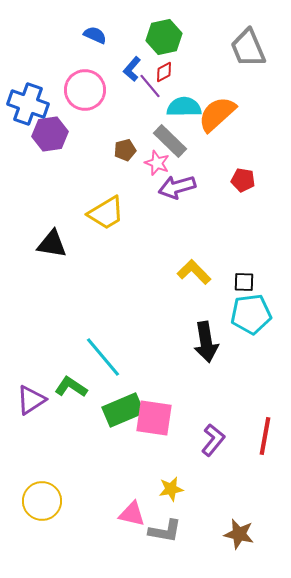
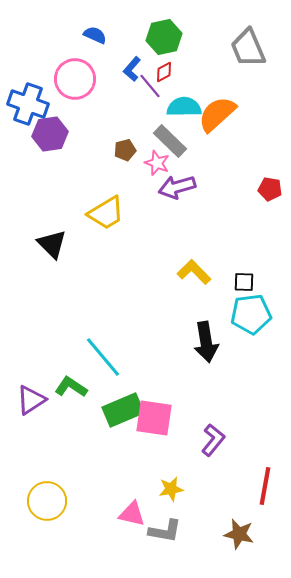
pink circle: moved 10 px left, 11 px up
red pentagon: moved 27 px right, 9 px down
black triangle: rotated 36 degrees clockwise
red line: moved 50 px down
yellow circle: moved 5 px right
